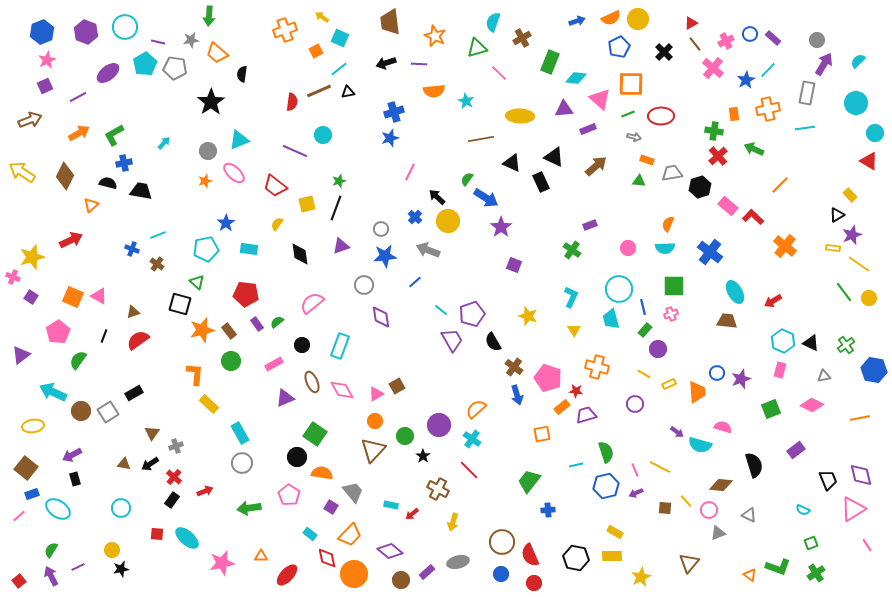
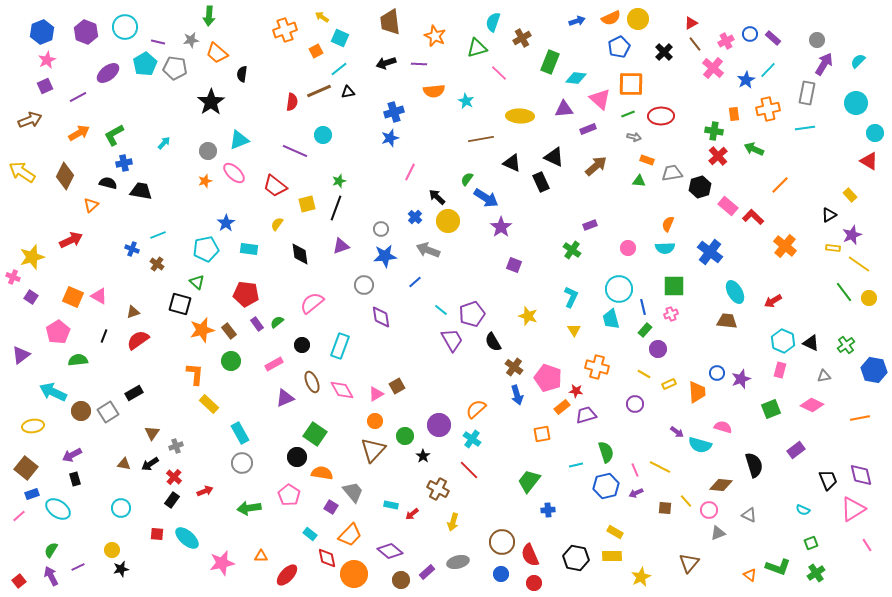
black triangle at (837, 215): moved 8 px left
green semicircle at (78, 360): rotated 48 degrees clockwise
